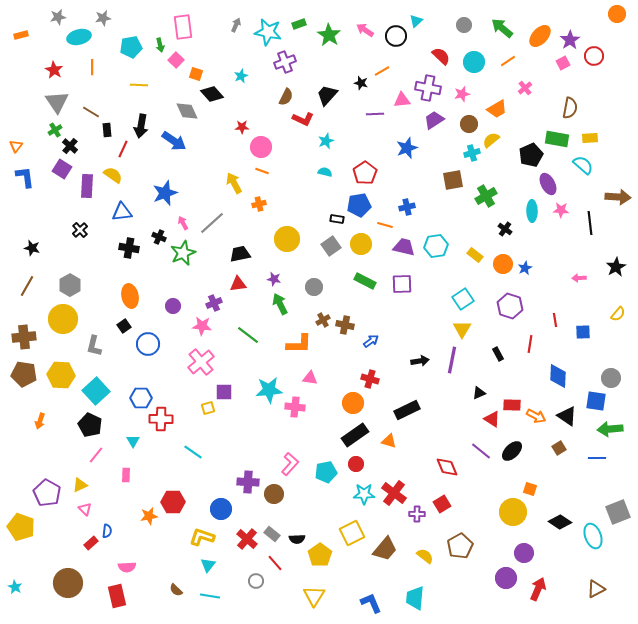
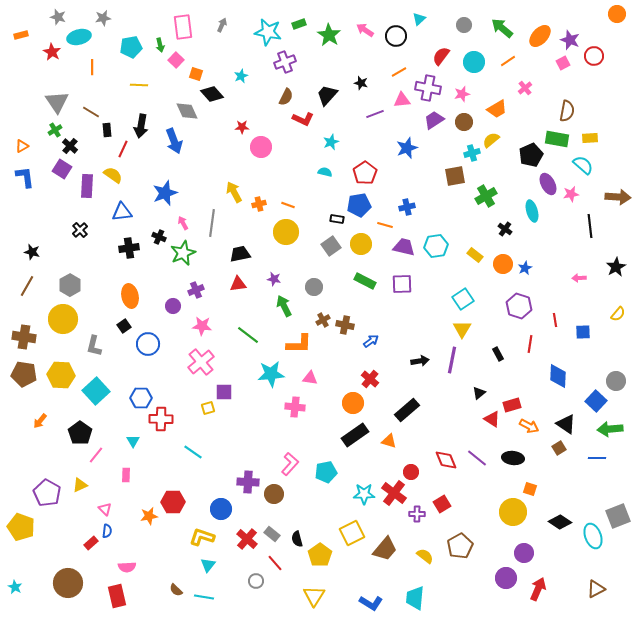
gray star at (58, 17): rotated 28 degrees clockwise
cyan triangle at (416, 21): moved 3 px right, 2 px up
gray arrow at (236, 25): moved 14 px left
purple star at (570, 40): rotated 18 degrees counterclockwise
red semicircle at (441, 56): rotated 96 degrees counterclockwise
red star at (54, 70): moved 2 px left, 18 px up
orange line at (382, 71): moved 17 px right, 1 px down
brown semicircle at (570, 108): moved 3 px left, 3 px down
purple line at (375, 114): rotated 18 degrees counterclockwise
brown circle at (469, 124): moved 5 px left, 2 px up
blue arrow at (174, 141): rotated 35 degrees clockwise
cyan star at (326, 141): moved 5 px right, 1 px down
orange triangle at (16, 146): moved 6 px right; rotated 24 degrees clockwise
orange line at (262, 171): moved 26 px right, 34 px down
brown square at (453, 180): moved 2 px right, 4 px up
yellow arrow at (234, 183): moved 9 px down
pink star at (561, 210): moved 10 px right, 16 px up; rotated 14 degrees counterclockwise
cyan ellipse at (532, 211): rotated 15 degrees counterclockwise
gray line at (212, 223): rotated 40 degrees counterclockwise
black line at (590, 223): moved 3 px down
yellow circle at (287, 239): moved 1 px left, 7 px up
black star at (32, 248): moved 4 px down
black cross at (129, 248): rotated 18 degrees counterclockwise
purple cross at (214, 303): moved 18 px left, 13 px up
green arrow at (280, 304): moved 4 px right, 2 px down
purple hexagon at (510, 306): moved 9 px right
brown cross at (24, 337): rotated 15 degrees clockwise
gray circle at (611, 378): moved 5 px right, 3 px down
red cross at (370, 379): rotated 24 degrees clockwise
cyan star at (269, 390): moved 2 px right, 16 px up
black triangle at (479, 393): rotated 16 degrees counterclockwise
blue square at (596, 401): rotated 35 degrees clockwise
red rectangle at (512, 405): rotated 18 degrees counterclockwise
black rectangle at (407, 410): rotated 15 degrees counterclockwise
orange arrow at (536, 416): moved 7 px left, 10 px down
black triangle at (567, 416): moved 1 px left, 8 px down
orange arrow at (40, 421): rotated 21 degrees clockwise
black pentagon at (90, 425): moved 10 px left, 8 px down; rotated 10 degrees clockwise
purple line at (481, 451): moved 4 px left, 7 px down
black ellipse at (512, 451): moved 1 px right, 7 px down; rotated 50 degrees clockwise
red circle at (356, 464): moved 55 px right, 8 px down
red diamond at (447, 467): moved 1 px left, 7 px up
pink triangle at (85, 509): moved 20 px right
gray square at (618, 512): moved 4 px down
black semicircle at (297, 539): rotated 77 degrees clockwise
cyan line at (210, 596): moved 6 px left, 1 px down
blue L-shape at (371, 603): rotated 145 degrees clockwise
